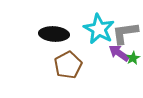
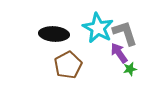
cyan star: moved 1 px left, 1 px up
gray L-shape: rotated 80 degrees clockwise
purple arrow: rotated 20 degrees clockwise
green star: moved 3 px left, 11 px down; rotated 16 degrees clockwise
